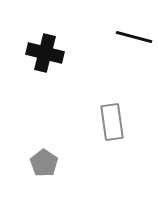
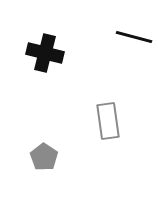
gray rectangle: moved 4 px left, 1 px up
gray pentagon: moved 6 px up
